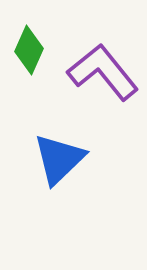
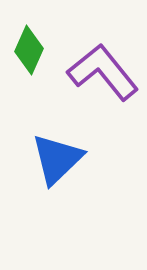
blue triangle: moved 2 px left
